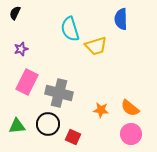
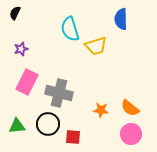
red square: rotated 21 degrees counterclockwise
